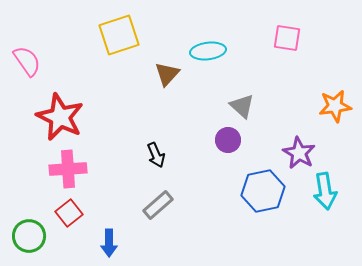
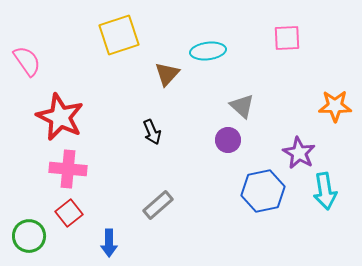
pink square: rotated 12 degrees counterclockwise
orange star: rotated 8 degrees clockwise
black arrow: moved 4 px left, 23 px up
pink cross: rotated 9 degrees clockwise
